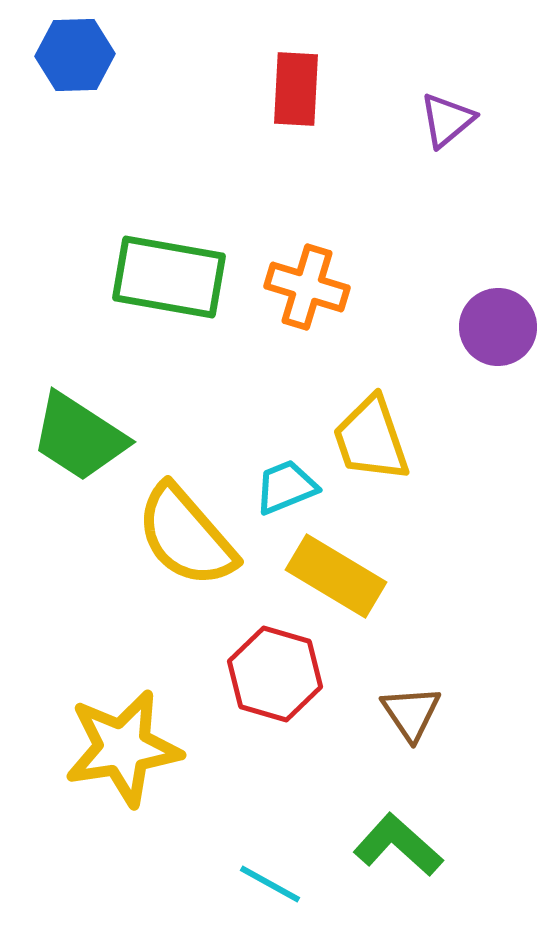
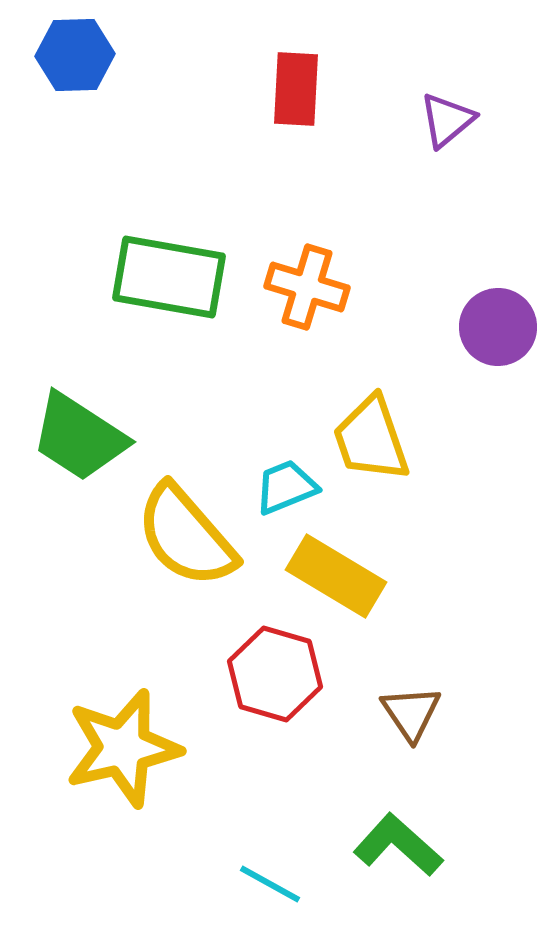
yellow star: rotated 4 degrees counterclockwise
